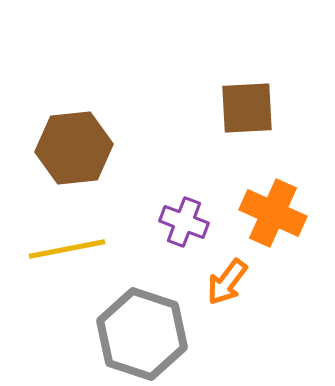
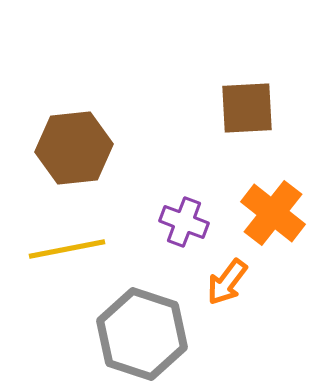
orange cross: rotated 14 degrees clockwise
